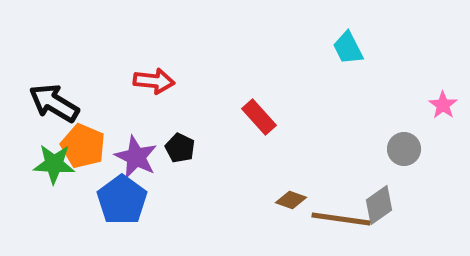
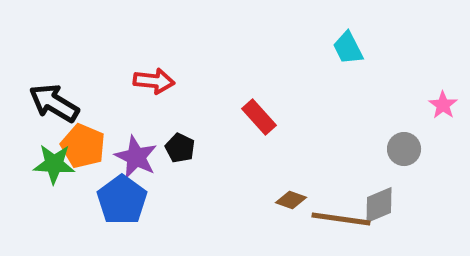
gray diamond: rotated 12 degrees clockwise
